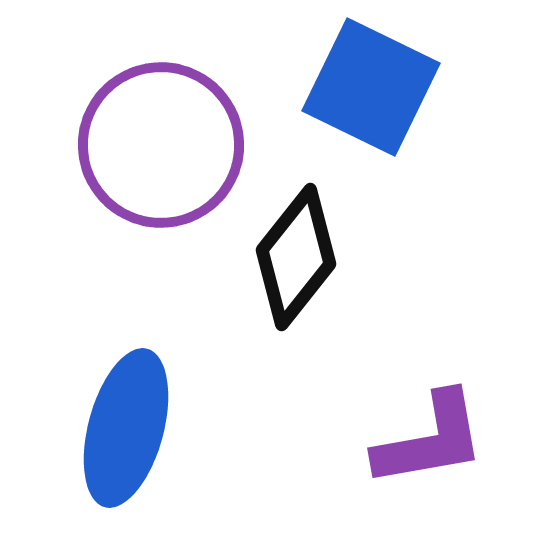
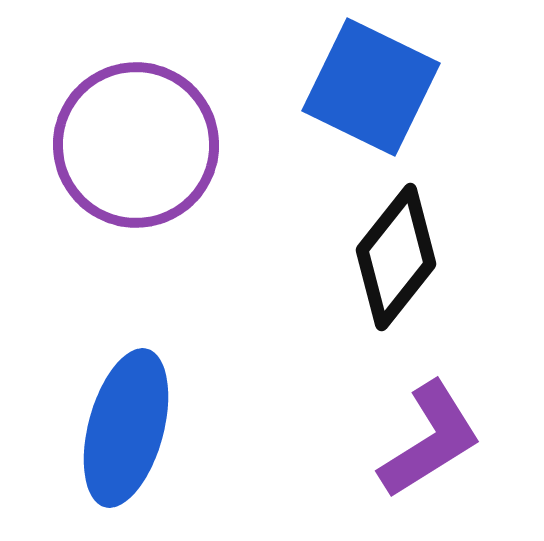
purple circle: moved 25 px left
black diamond: moved 100 px right
purple L-shape: rotated 22 degrees counterclockwise
